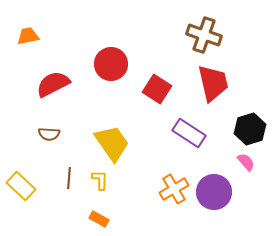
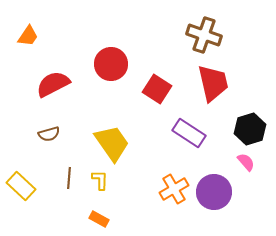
orange trapezoid: rotated 135 degrees clockwise
brown semicircle: rotated 20 degrees counterclockwise
